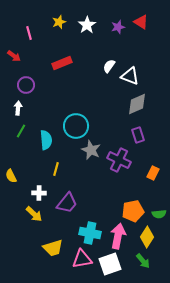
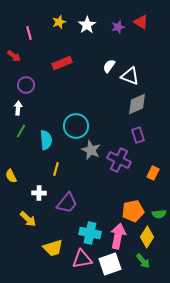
yellow arrow: moved 6 px left, 5 px down
